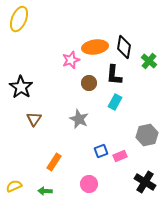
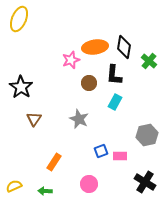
pink rectangle: rotated 24 degrees clockwise
